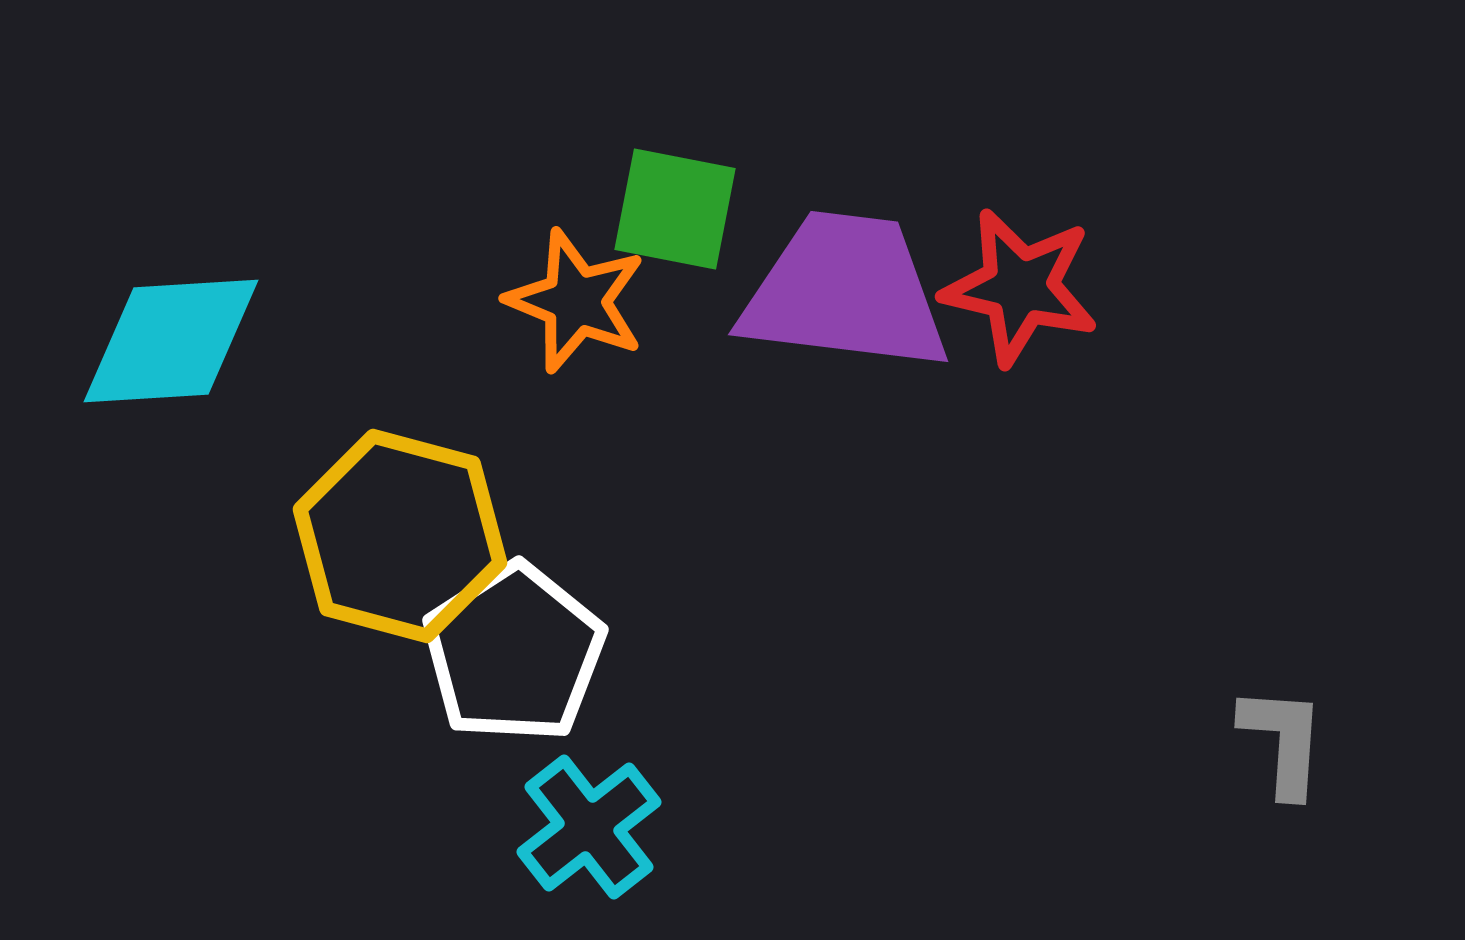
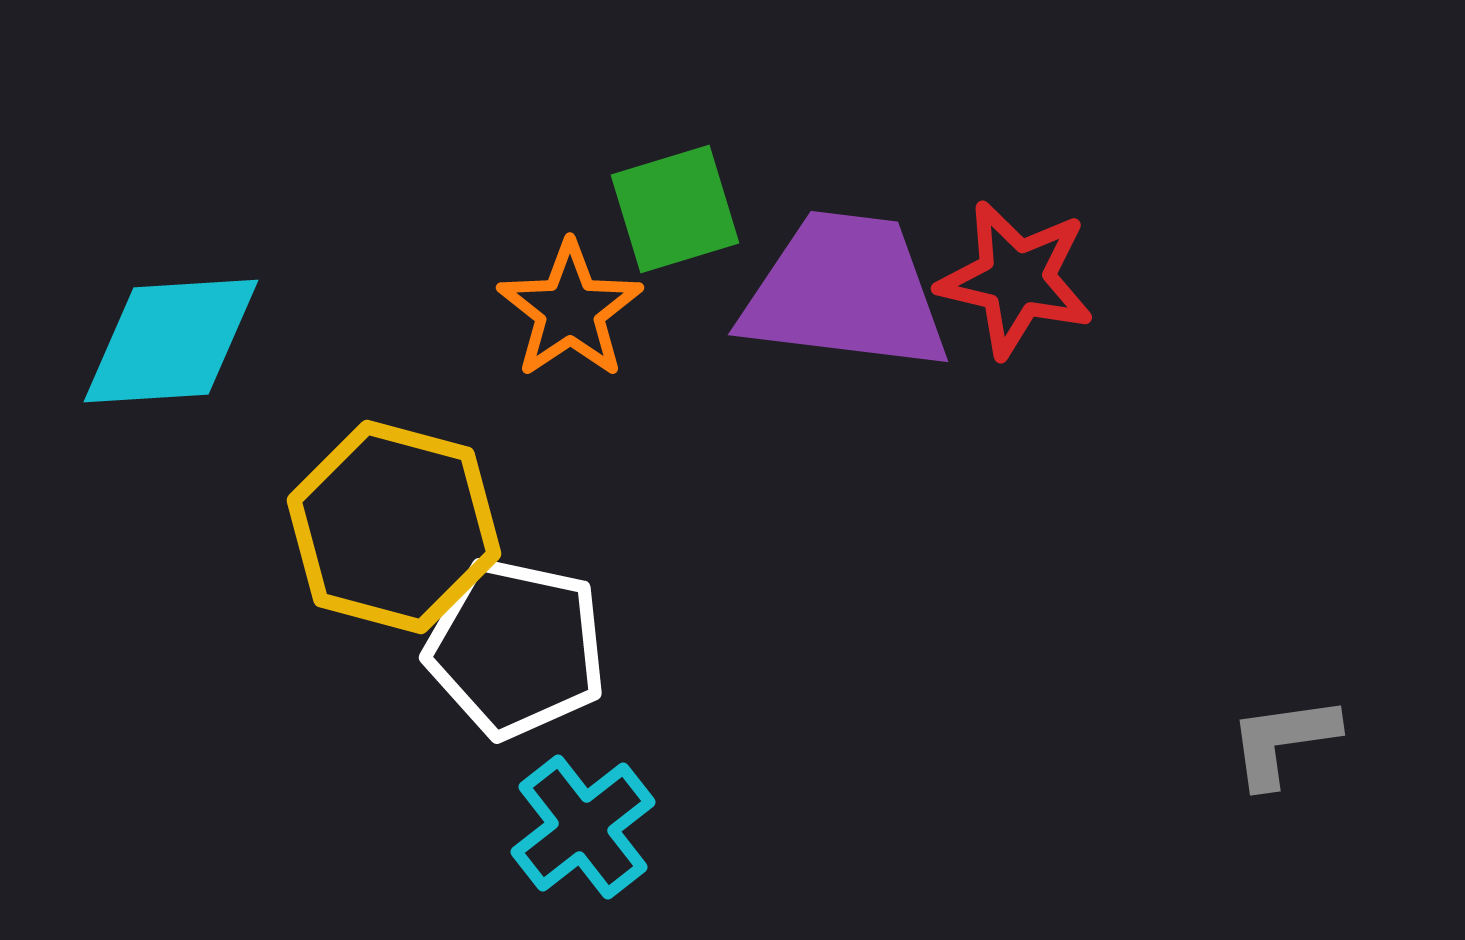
green square: rotated 28 degrees counterclockwise
red star: moved 4 px left, 8 px up
orange star: moved 6 px left, 9 px down; rotated 16 degrees clockwise
yellow hexagon: moved 6 px left, 9 px up
white pentagon: moved 2 px right, 5 px up; rotated 27 degrees counterclockwise
gray L-shape: rotated 102 degrees counterclockwise
cyan cross: moved 6 px left
